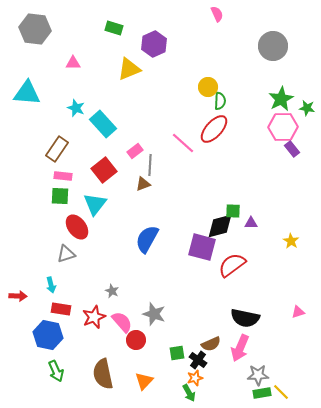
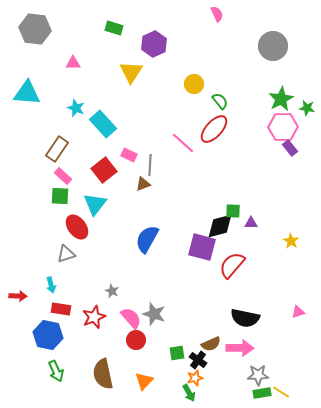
yellow triangle at (129, 69): moved 2 px right, 3 px down; rotated 35 degrees counterclockwise
yellow circle at (208, 87): moved 14 px left, 3 px up
green semicircle at (220, 101): rotated 42 degrees counterclockwise
purple rectangle at (292, 149): moved 2 px left, 1 px up
pink rectangle at (135, 151): moved 6 px left, 4 px down; rotated 63 degrees clockwise
pink rectangle at (63, 176): rotated 36 degrees clockwise
red semicircle at (232, 265): rotated 12 degrees counterclockwise
pink semicircle at (122, 322): moved 9 px right, 4 px up
pink arrow at (240, 348): rotated 112 degrees counterclockwise
yellow line at (281, 392): rotated 12 degrees counterclockwise
